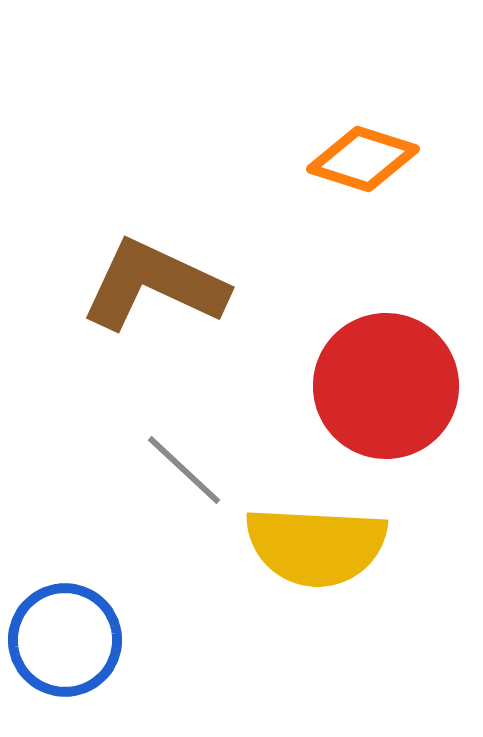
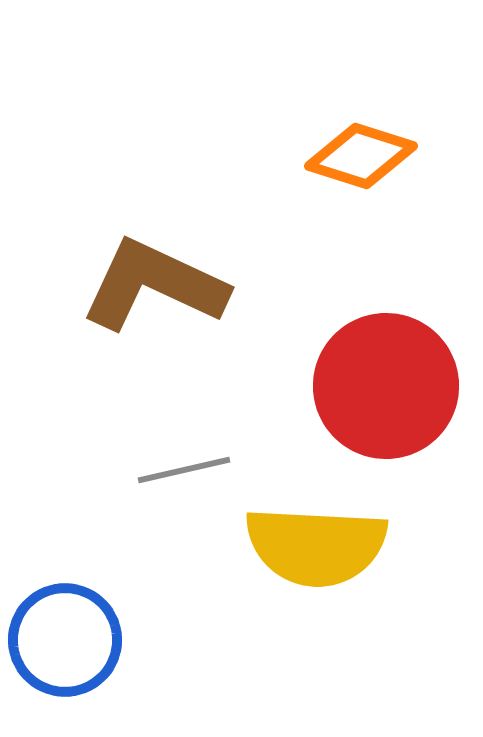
orange diamond: moved 2 px left, 3 px up
gray line: rotated 56 degrees counterclockwise
